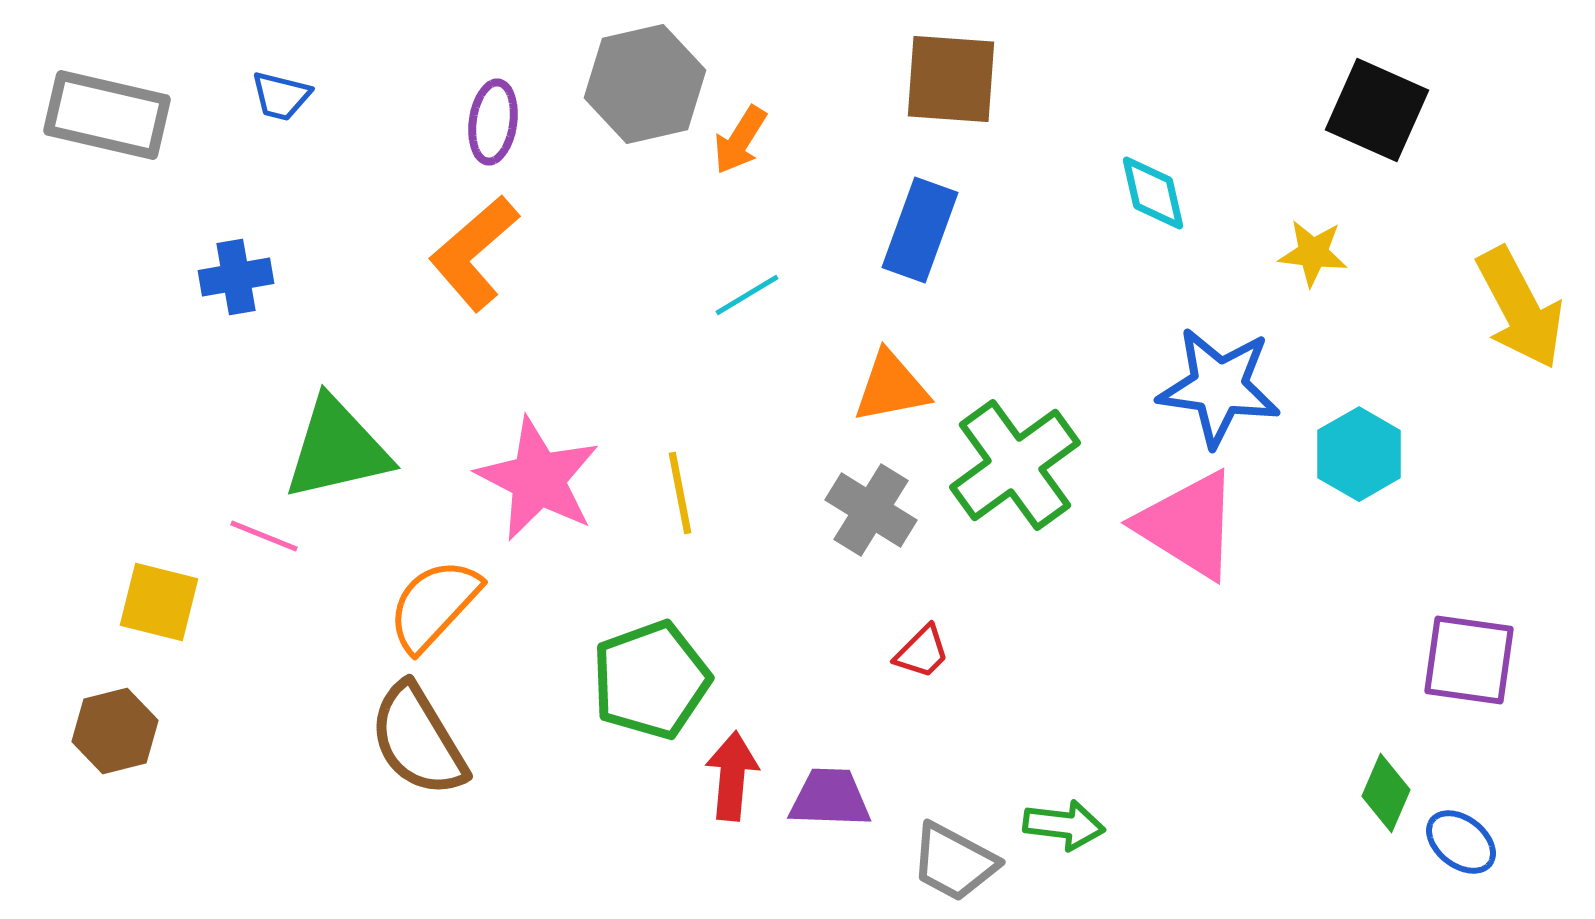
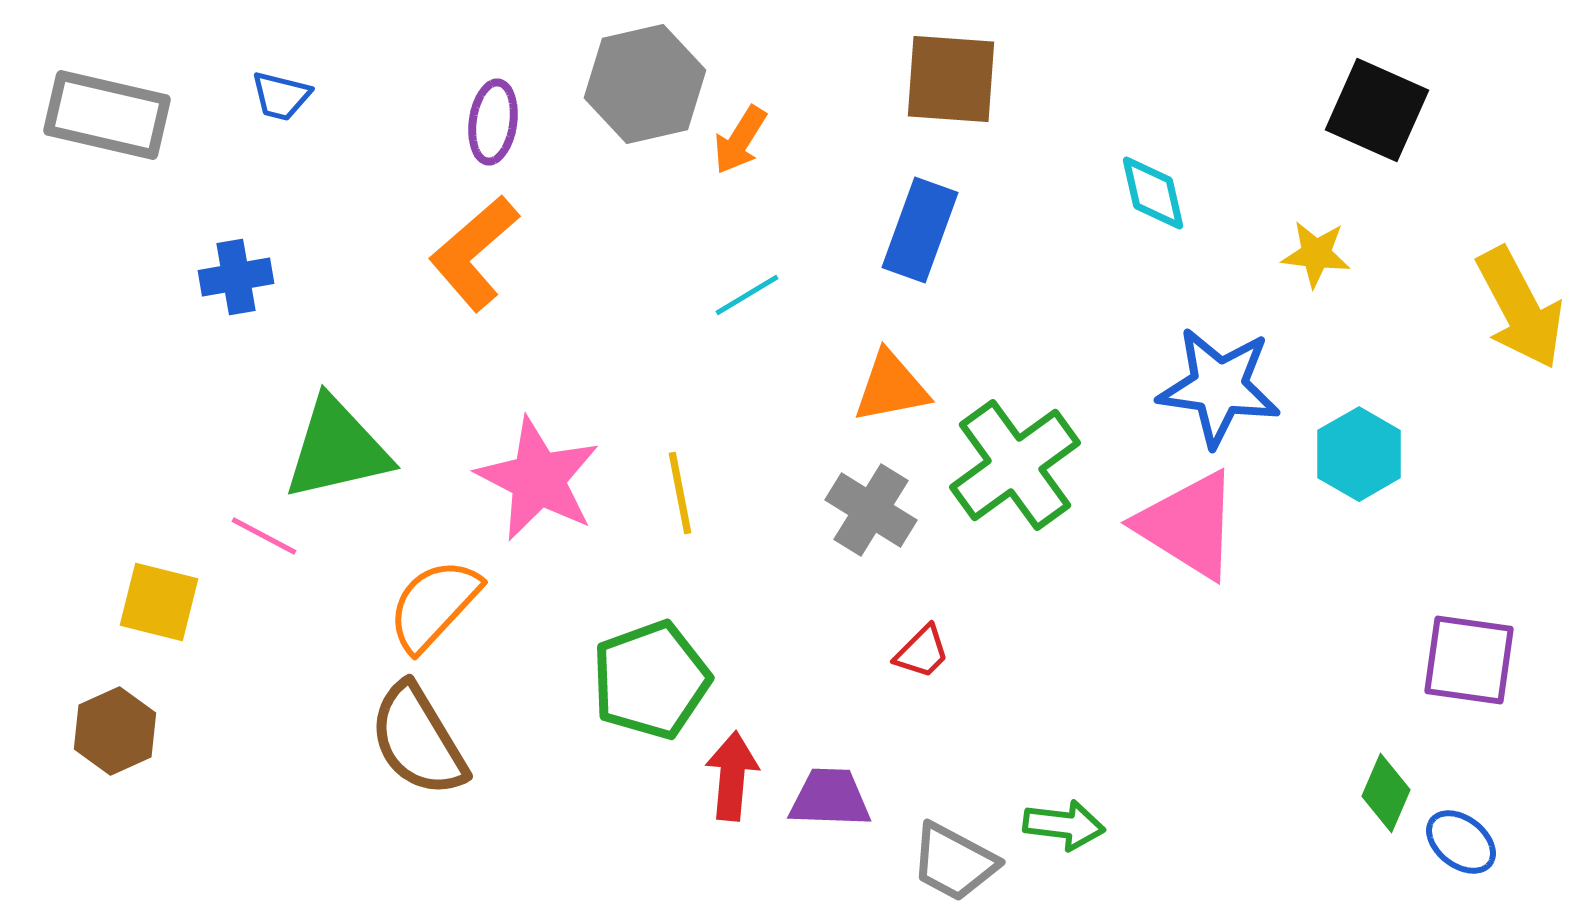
yellow star: moved 3 px right, 1 px down
pink line: rotated 6 degrees clockwise
brown hexagon: rotated 10 degrees counterclockwise
